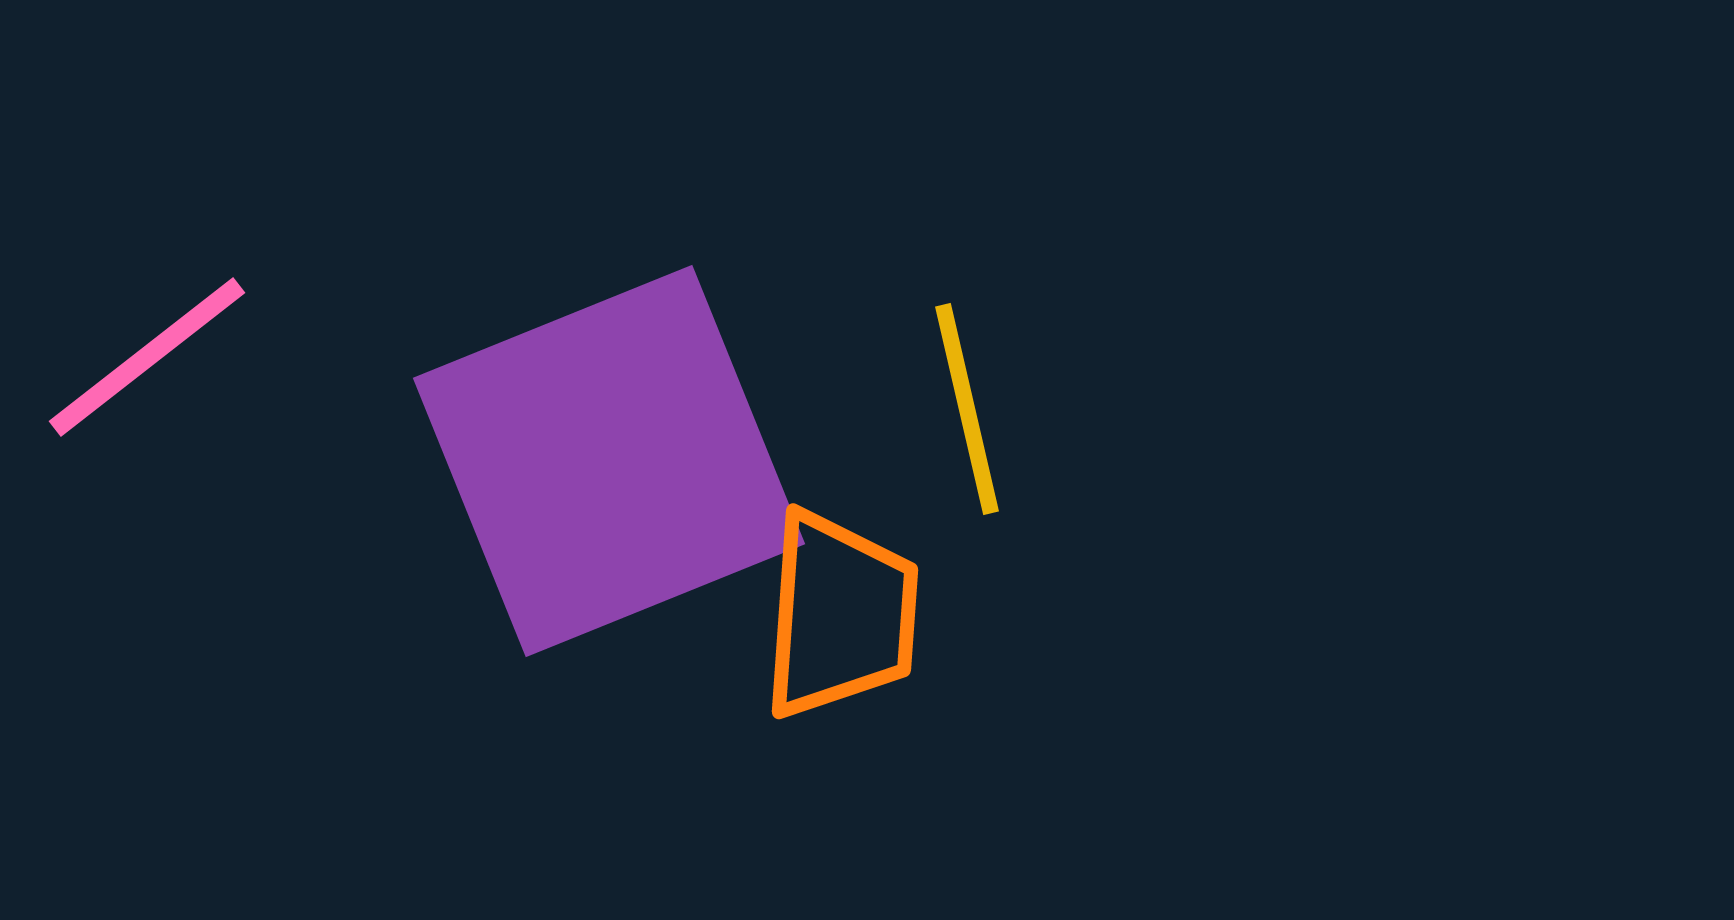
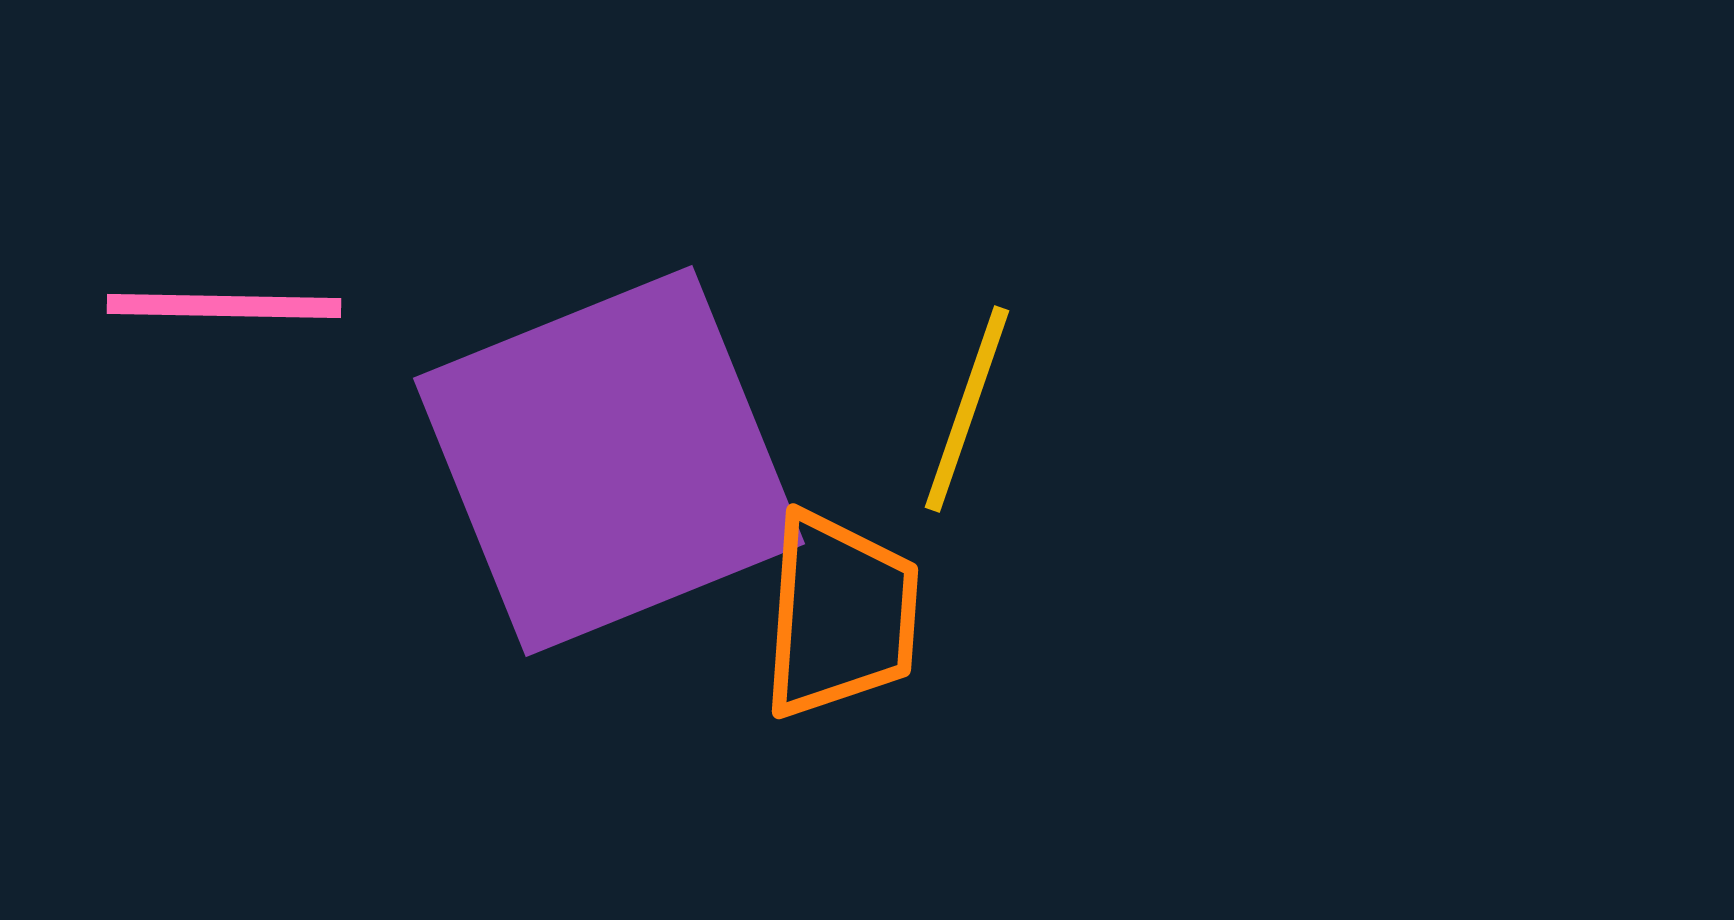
pink line: moved 77 px right, 51 px up; rotated 39 degrees clockwise
yellow line: rotated 32 degrees clockwise
